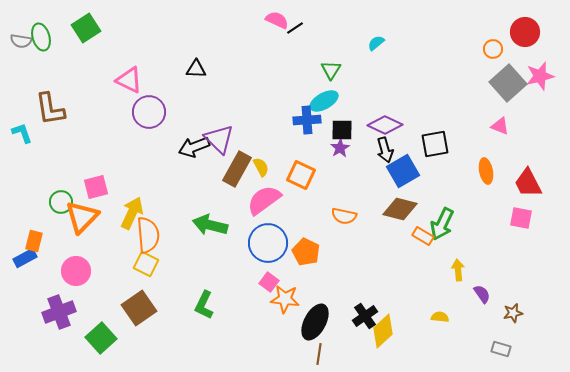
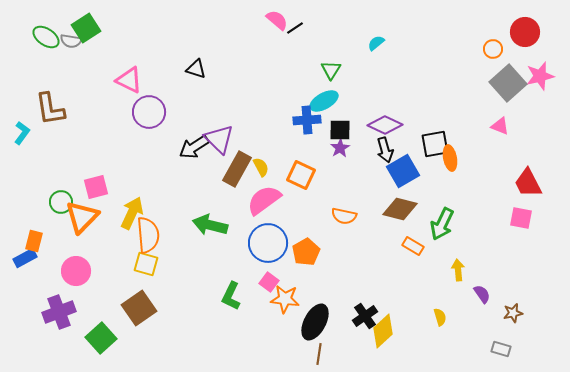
pink semicircle at (277, 20): rotated 15 degrees clockwise
green ellipse at (41, 37): moved 5 px right; rotated 40 degrees counterclockwise
gray semicircle at (21, 41): moved 50 px right
black triangle at (196, 69): rotated 15 degrees clockwise
black square at (342, 130): moved 2 px left
cyan L-shape at (22, 133): rotated 55 degrees clockwise
black arrow at (194, 147): rotated 12 degrees counterclockwise
orange ellipse at (486, 171): moved 36 px left, 13 px up
orange rectangle at (423, 236): moved 10 px left, 10 px down
orange pentagon at (306, 252): rotated 16 degrees clockwise
yellow square at (146, 264): rotated 10 degrees counterclockwise
green L-shape at (204, 305): moved 27 px right, 9 px up
yellow semicircle at (440, 317): rotated 66 degrees clockwise
